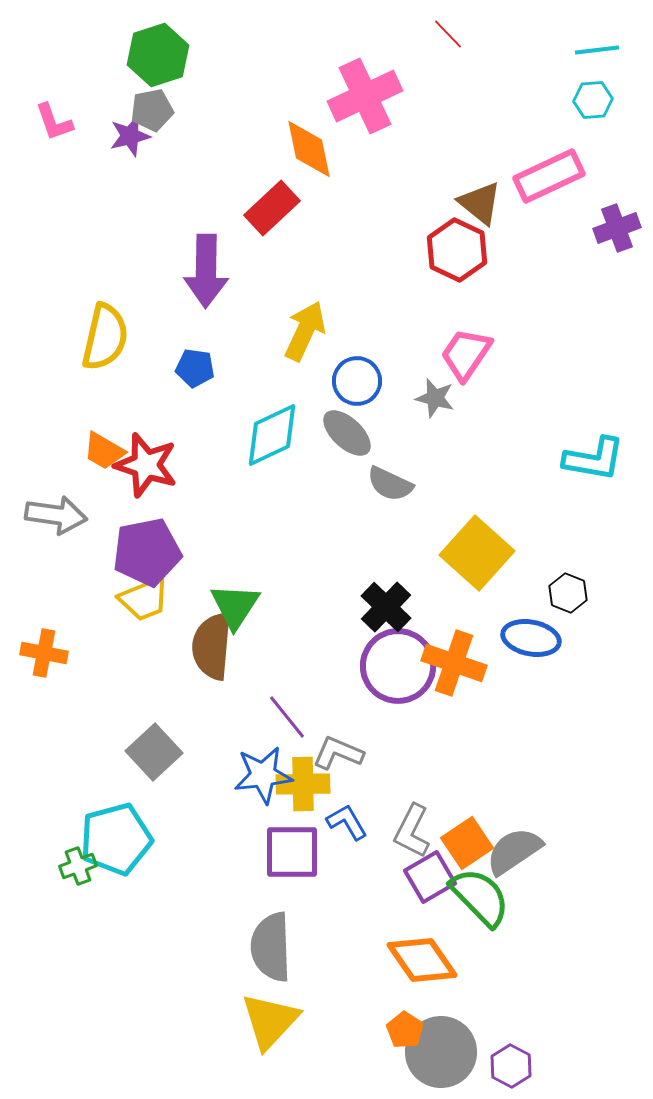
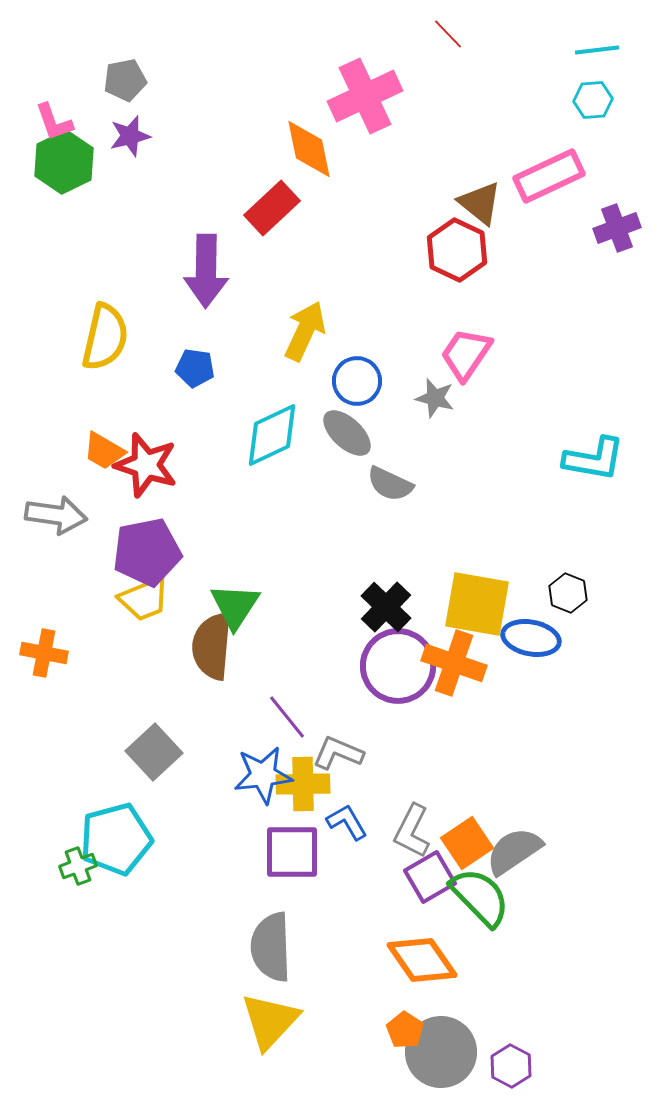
green hexagon at (158, 55): moved 94 px left, 107 px down; rotated 8 degrees counterclockwise
gray pentagon at (152, 110): moved 27 px left, 30 px up
yellow square at (477, 553): moved 51 px down; rotated 32 degrees counterclockwise
